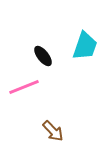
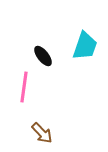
pink line: rotated 60 degrees counterclockwise
brown arrow: moved 11 px left, 2 px down
